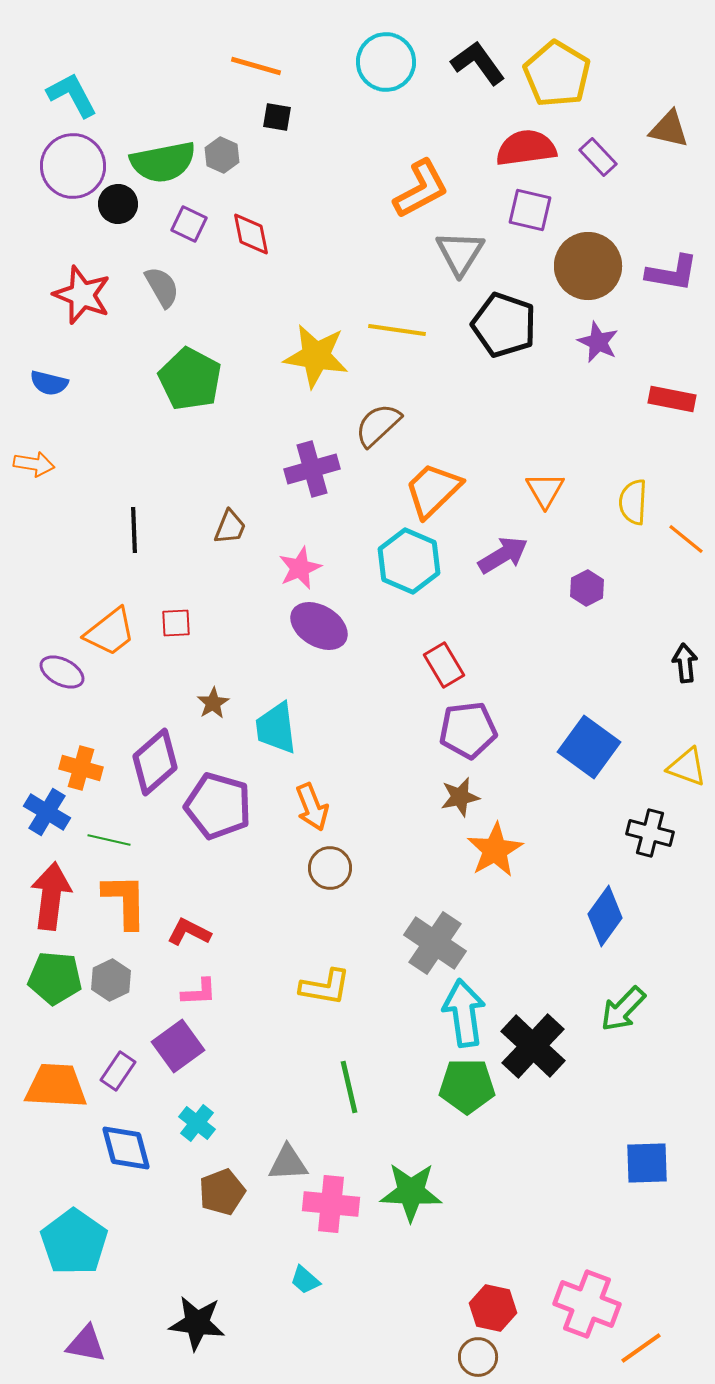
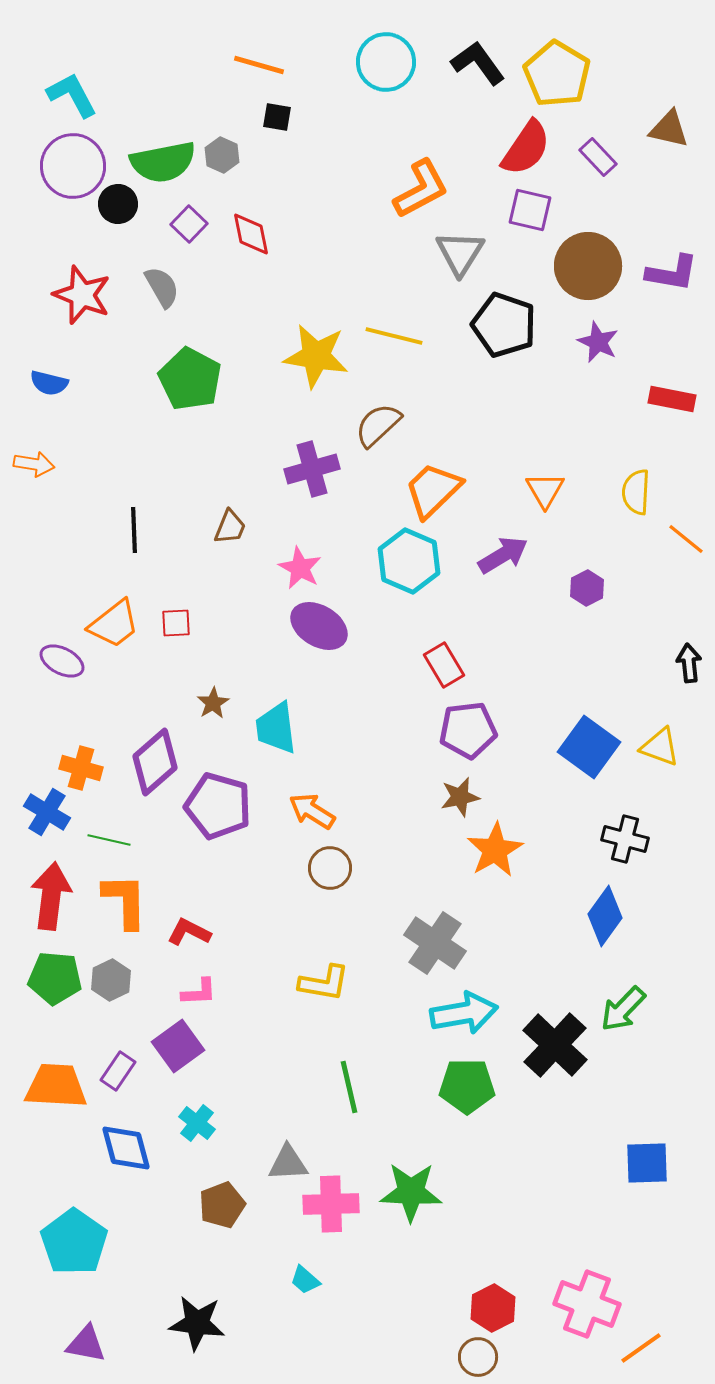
orange line at (256, 66): moved 3 px right, 1 px up
red semicircle at (526, 148): rotated 132 degrees clockwise
purple square at (189, 224): rotated 18 degrees clockwise
yellow line at (397, 330): moved 3 px left, 6 px down; rotated 6 degrees clockwise
yellow semicircle at (633, 502): moved 3 px right, 10 px up
pink star at (300, 568): rotated 21 degrees counterclockwise
orange trapezoid at (110, 632): moved 4 px right, 8 px up
black arrow at (685, 663): moved 4 px right
purple ellipse at (62, 672): moved 11 px up
yellow triangle at (687, 767): moved 27 px left, 20 px up
orange arrow at (312, 807): moved 4 px down; rotated 144 degrees clockwise
black cross at (650, 833): moved 25 px left, 6 px down
yellow L-shape at (325, 987): moved 1 px left, 4 px up
cyan arrow at (464, 1013): rotated 88 degrees clockwise
black cross at (533, 1046): moved 22 px right, 1 px up
brown pentagon at (222, 1192): moved 13 px down
pink cross at (331, 1204): rotated 8 degrees counterclockwise
red hexagon at (493, 1308): rotated 21 degrees clockwise
